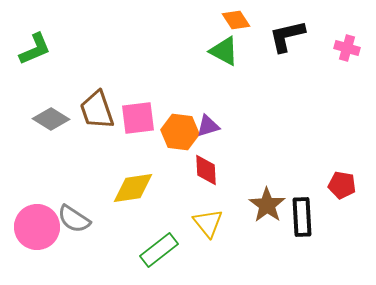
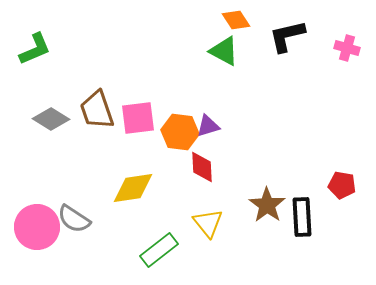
red diamond: moved 4 px left, 3 px up
